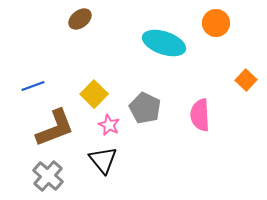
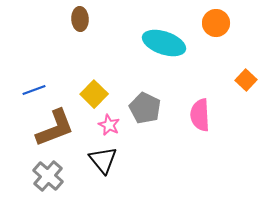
brown ellipse: rotated 55 degrees counterclockwise
blue line: moved 1 px right, 4 px down
